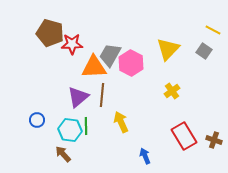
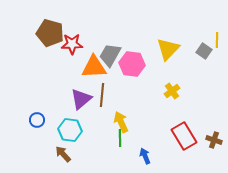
yellow line: moved 4 px right, 10 px down; rotated 63 degrees clockwise
pink hexagon: moved 1 px right, 1 px down; rotated 20 degrees counterclockwise
purple triangle: moved 3 px right, 2 px down
green line: moved 34 px right, 12 px down
